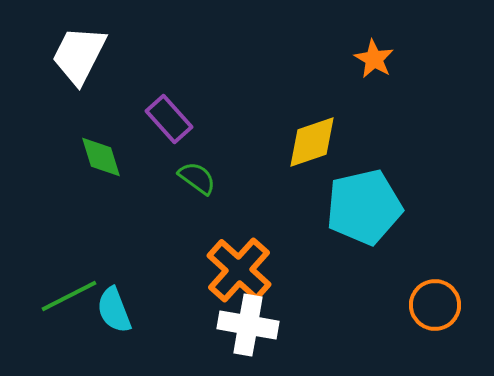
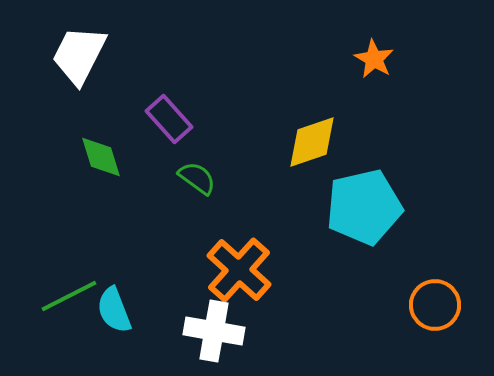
white cross: moved 34 px left, 6 px down
